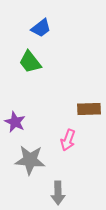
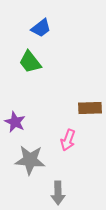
brown rectangle: moved 1 px right, 1 px up
